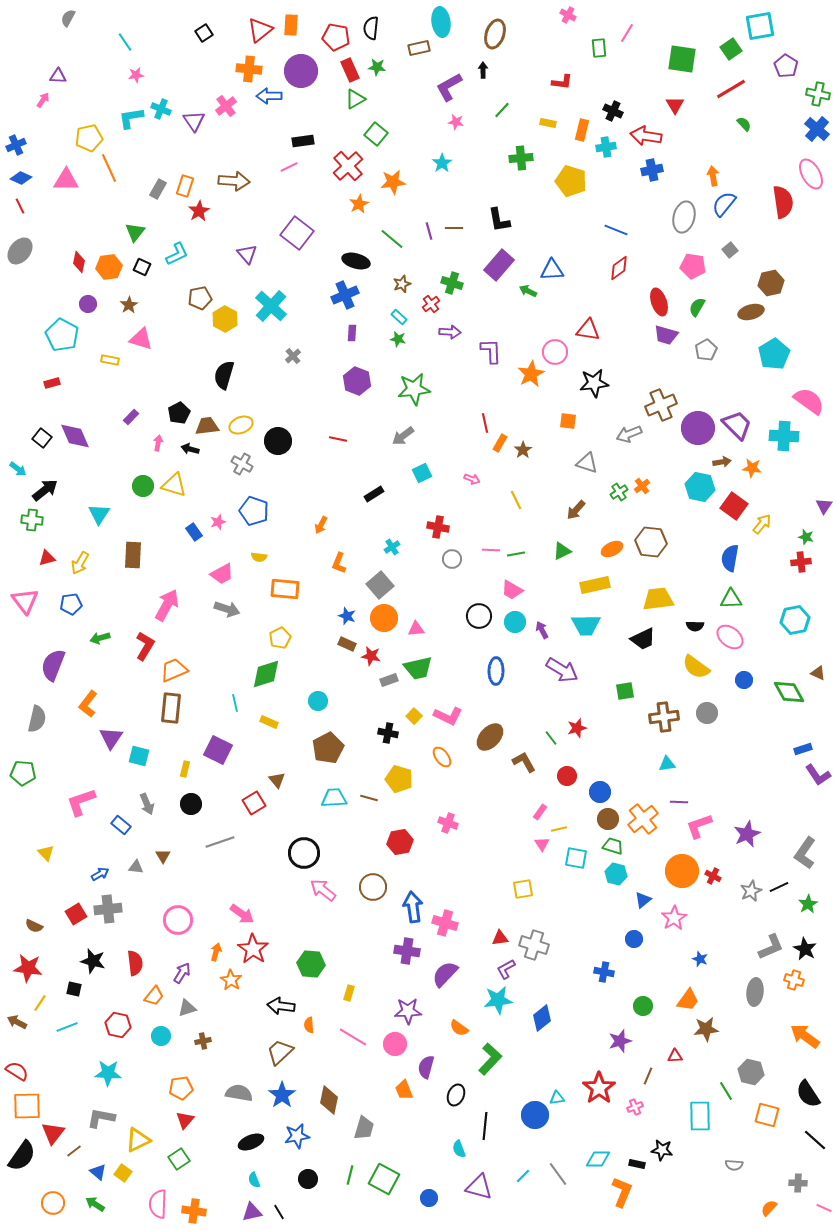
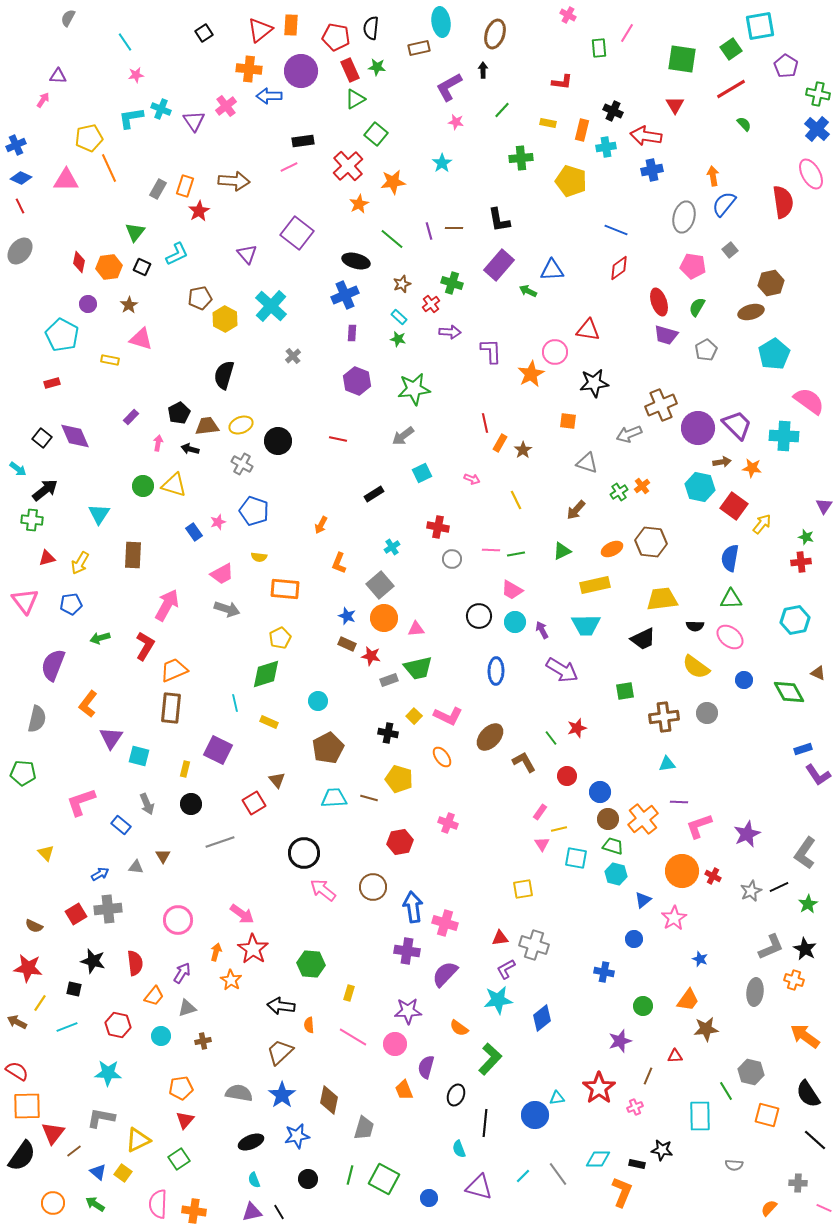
yellow trapezoid at (658, 599): moved 4 px right
black line at (485, 1126): moved 3 px up
